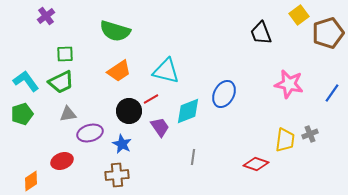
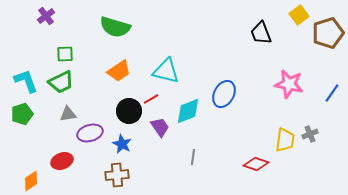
green semicircle: moved 4 px up
cyan L-shape: rotated 16 degrees clockwise
